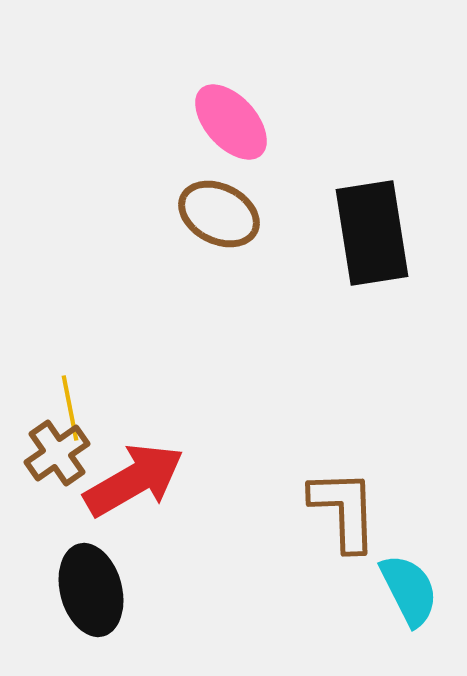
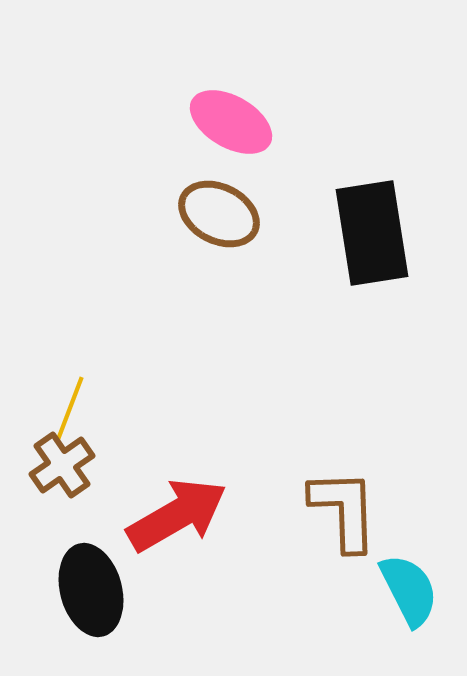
pink ellipse: rotated 18 degrees counterclockwise
yellow line: rotated 32 degrees clockwise
brown cross: moved 5 px right, 12 px down
red arrow: moved 43 px right, 35 px down
